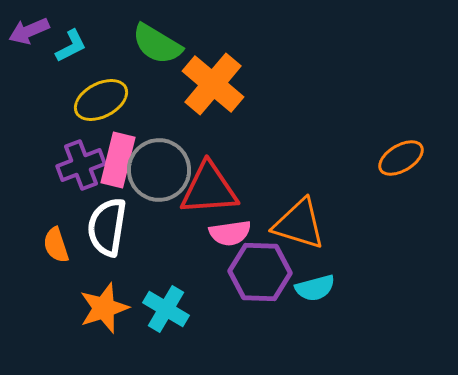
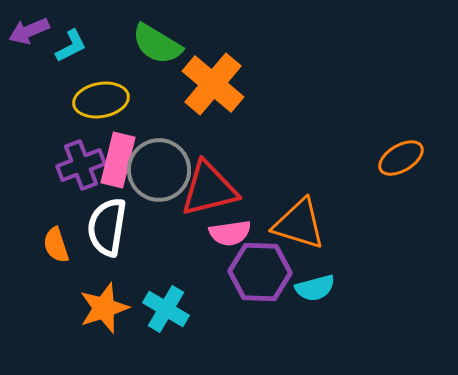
yellow ellipse: rotated 18 degrees clockwise
red triangle: rotated 10 degrees counterclockwise
